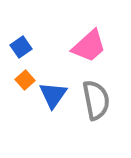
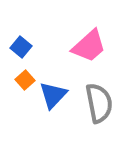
blue square: rotated 15 degrees counterclockwise
blue triangle: rotated 8 degrees clockwise
gray semicircle: moved 3 px right, 3 px down
